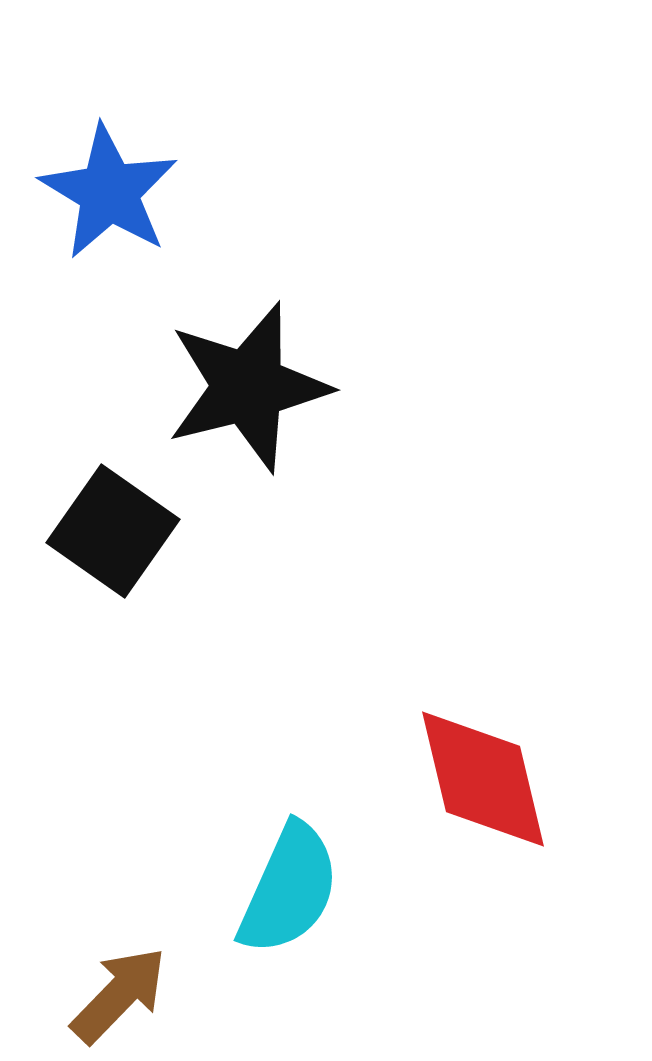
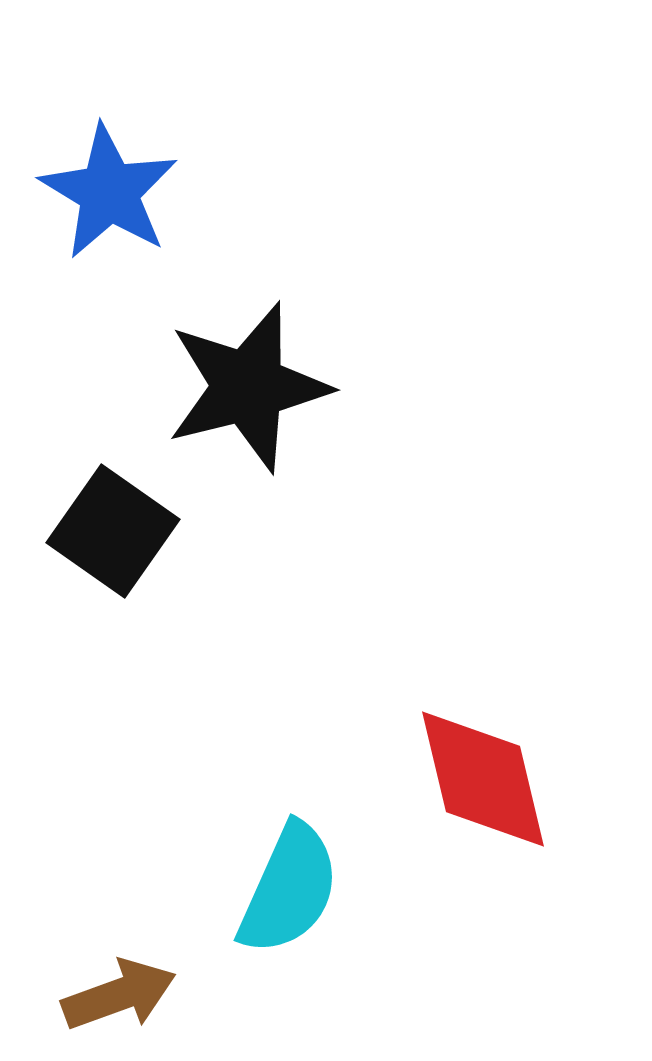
brown arrow: rotated 26 degrees clockwise
